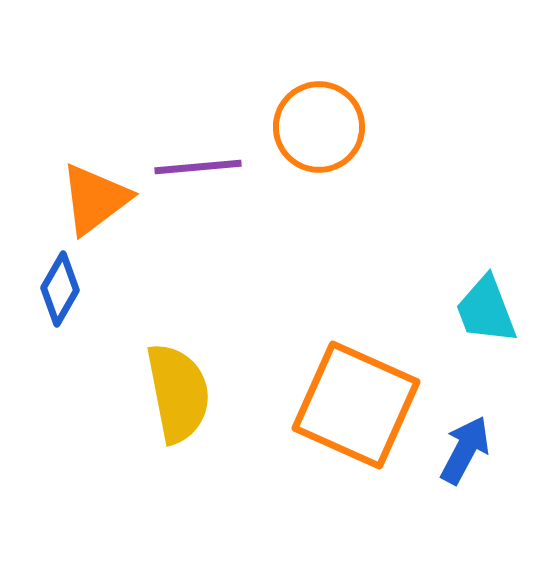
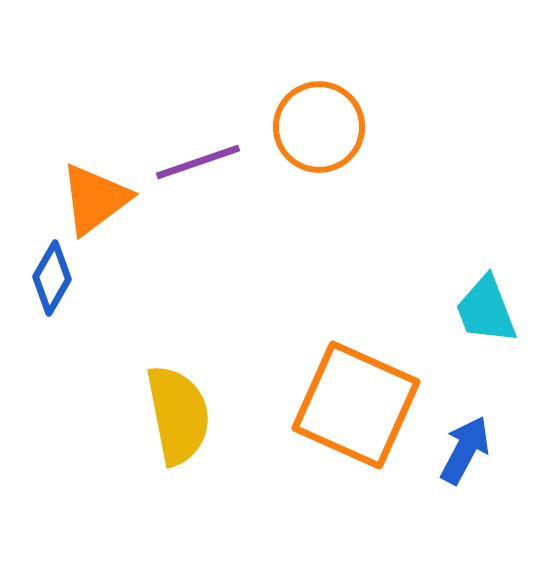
purple line: moved 5 px up; rotated 14 degrees counterclockwise
blue diamond: moved 8 px left, 11 px up
yellow semicircle: moved 22 px down
